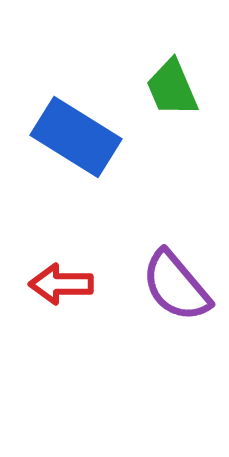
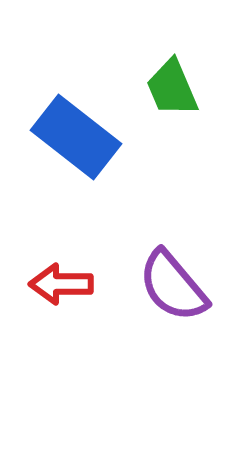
blue rectangle: rotated 6 degrees clockwise
purple semicircle: moved 3 px left
